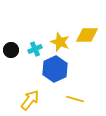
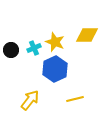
yellow star: moved 5 px left
cyan cross: moved 1 px left, 1 px up
yellow line: rotated 30 degrees counterclockwise
